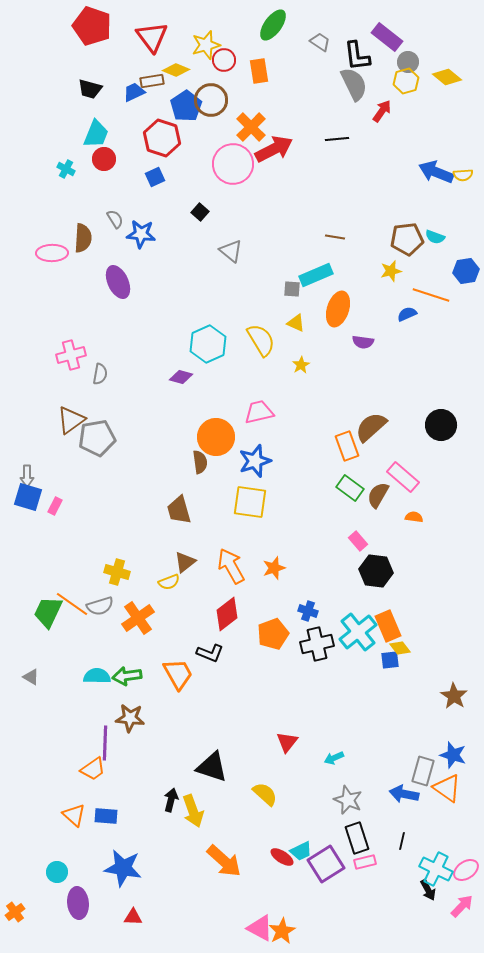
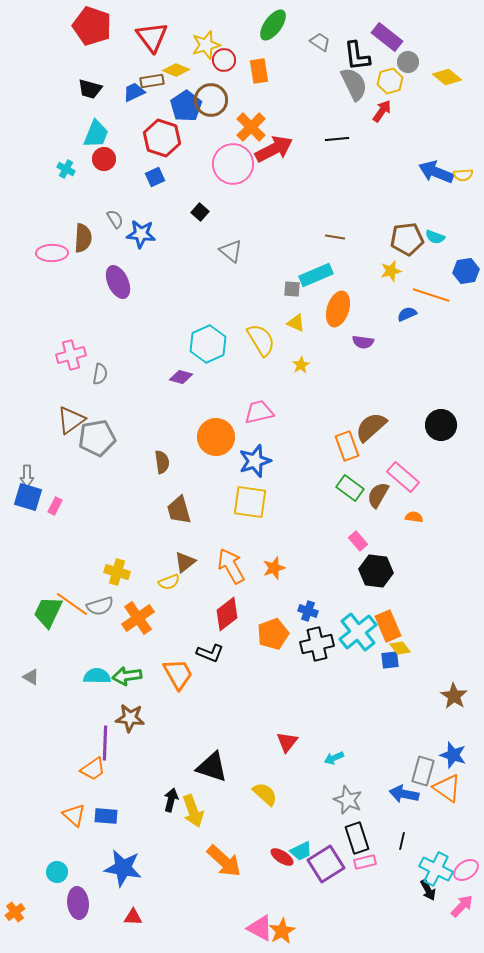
yellow hexagon at (406, 81): moved 16 px left
brown semicircle at (200, 462): moved 38 px left
